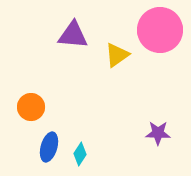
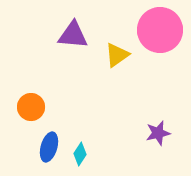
purple star: rotated 15 degrees counterclockwise
